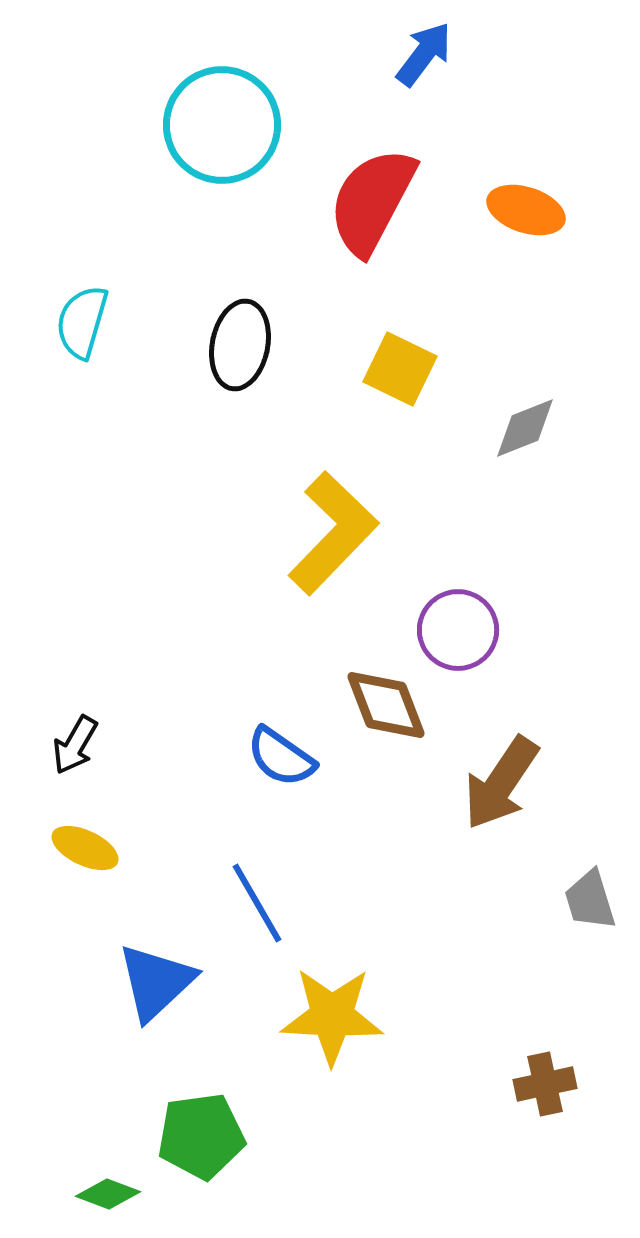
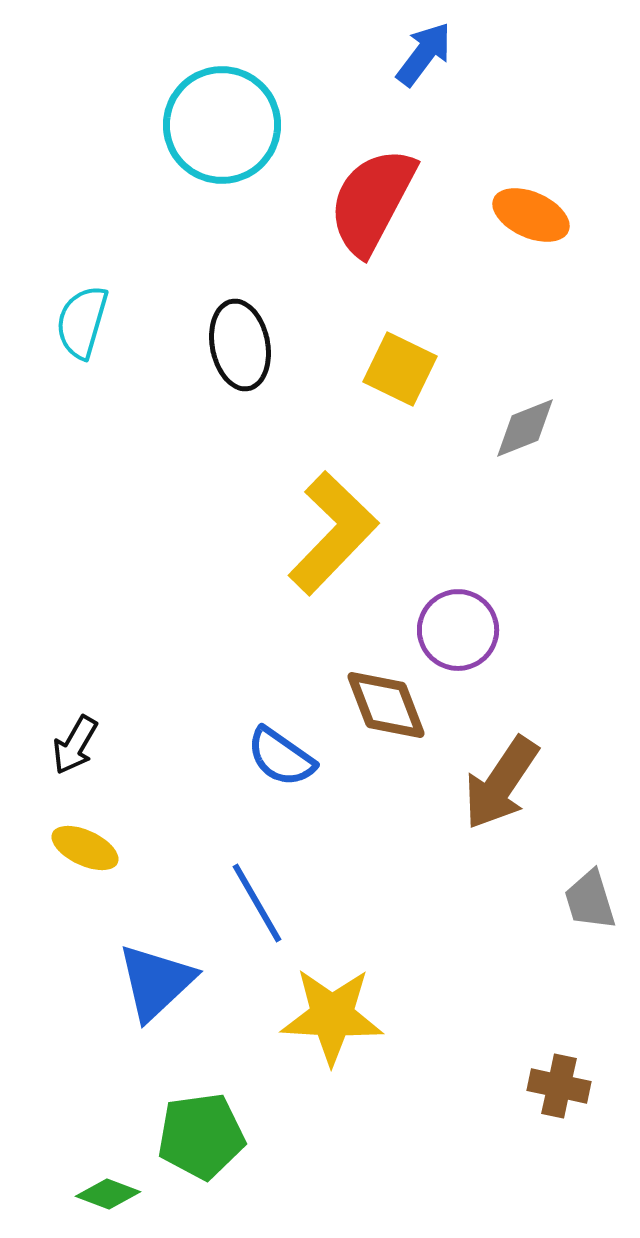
orange ellipse: moved 5 px right, 5 px down; rotated 6 degrees clockwise
black ellipse: rotated 22 degrees counterclockwise
brown cross: moved 14 px right, 2 px down; rotated 24 degrees clockwise
